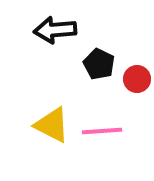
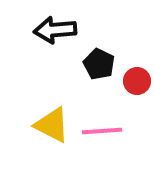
red circle: moved 2 px down
